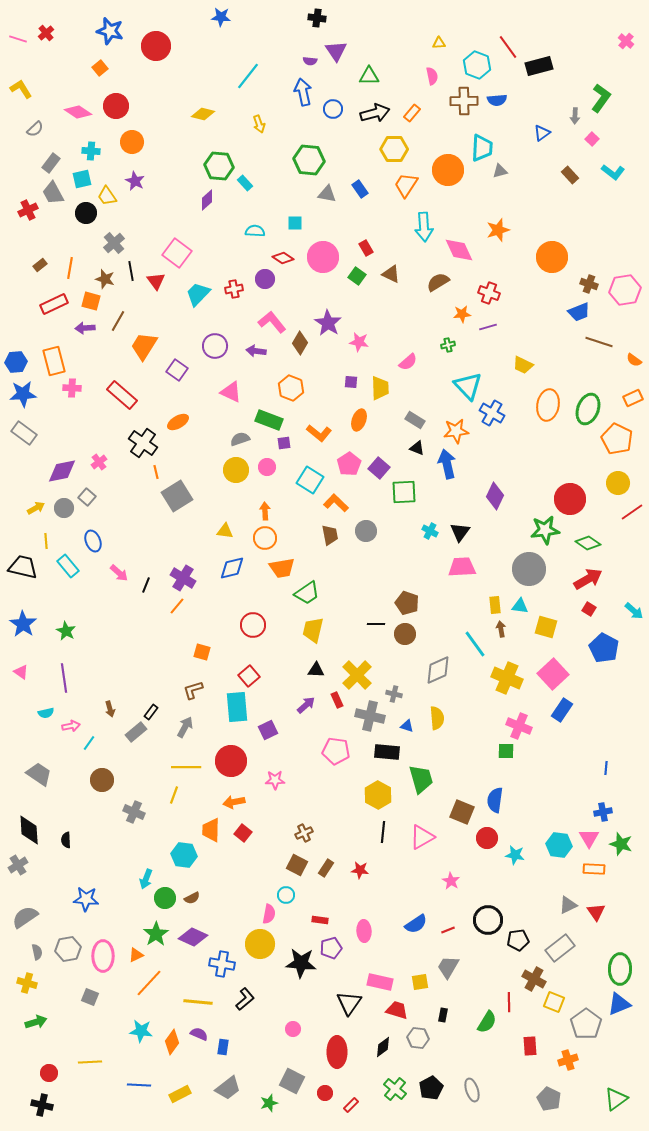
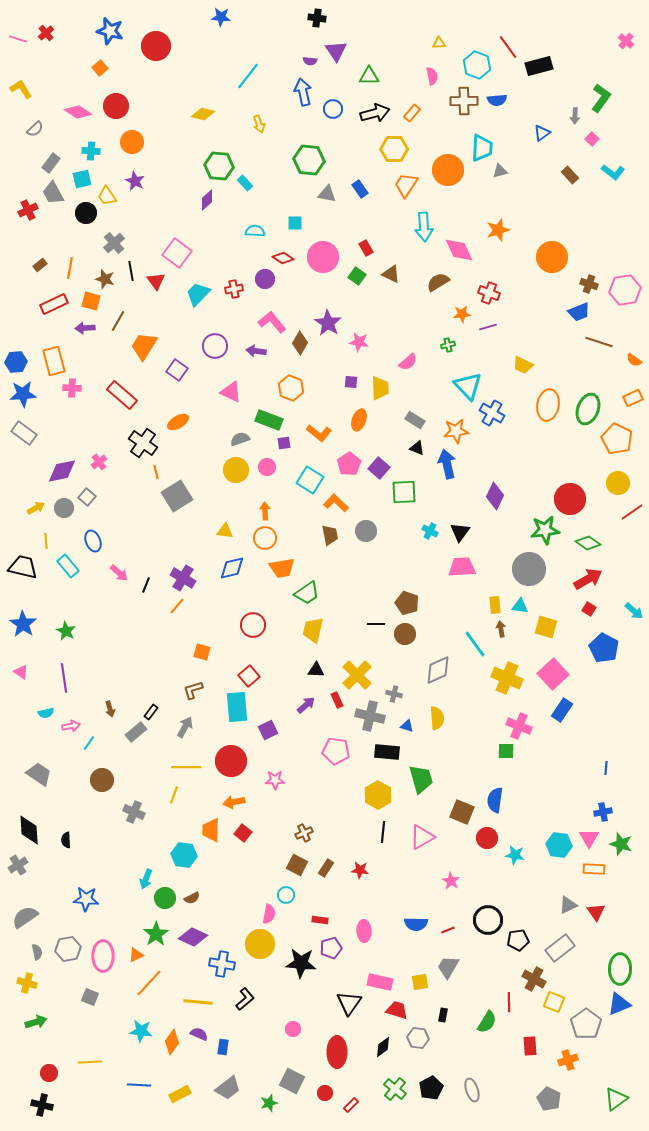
blue semicircle at (416, 924): rotated 35 degrees clockwise
